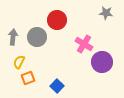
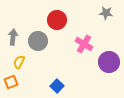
gray circle: moved 1 px right, 4 px down
purple circle: moved 7 px right
orange square: moved 17 px left, 4 px down
